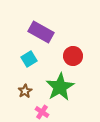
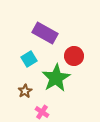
purple rectangle: moved 4 px right, 1 px down
red circle: moved 1 px right
green star: moved 4 px left, 9 px up
